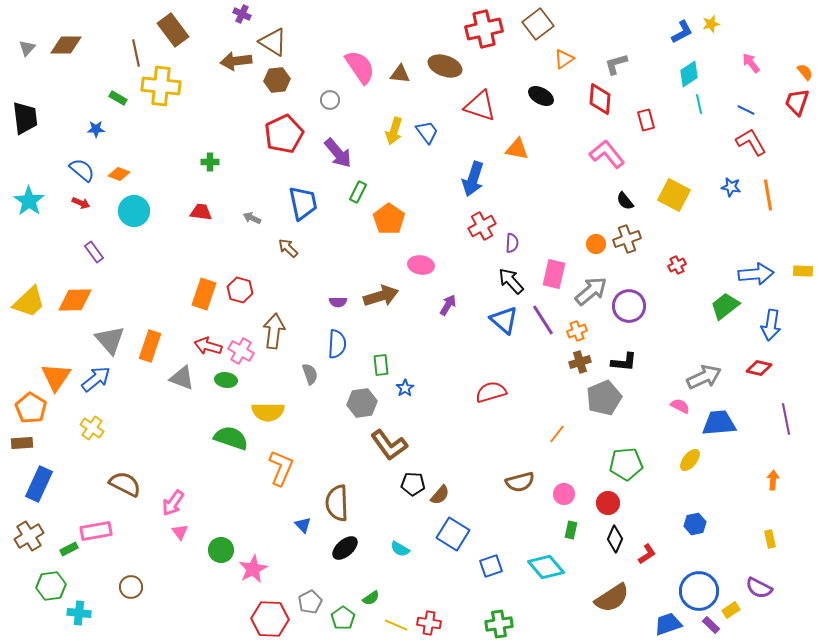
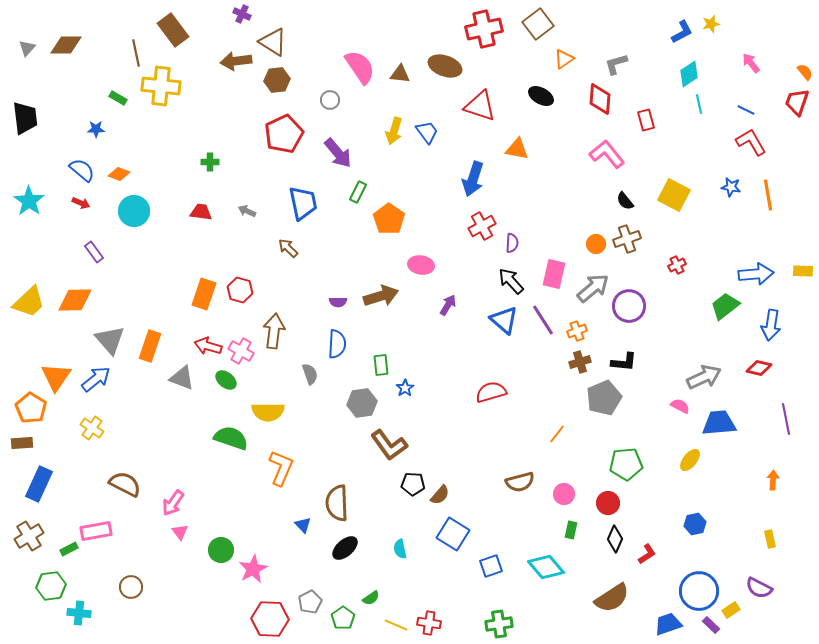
gray arrow at (252, 218): moved 5 px left, 7 px up
gray arrow at (591, 291): moved 2 px right, 3 px up
green ellipse at (226, 380): rotated 30 degrees clockwise
cyan semicircle at (400, 549): rotated 48 degrees clockwise
